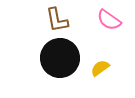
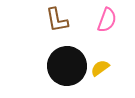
pink semicircle: moved 2 px left; rotated 105 degrees counterclockwise
black circle: moved 7 px right, 8 px down
